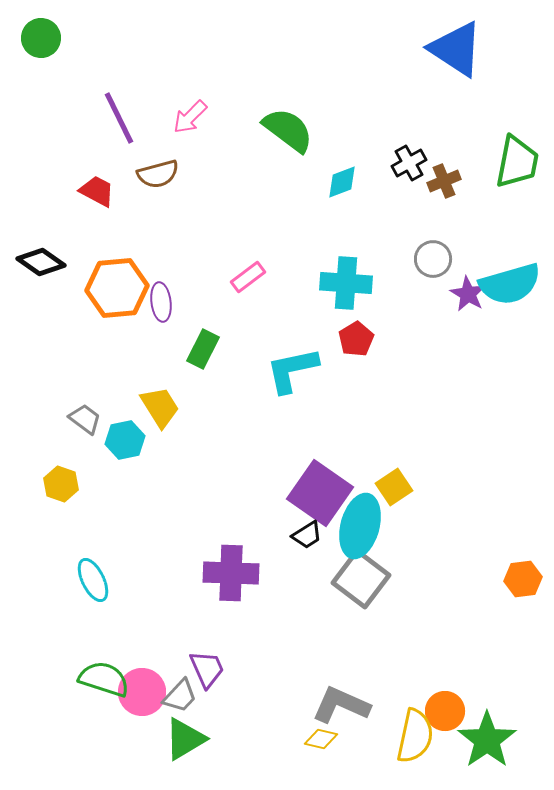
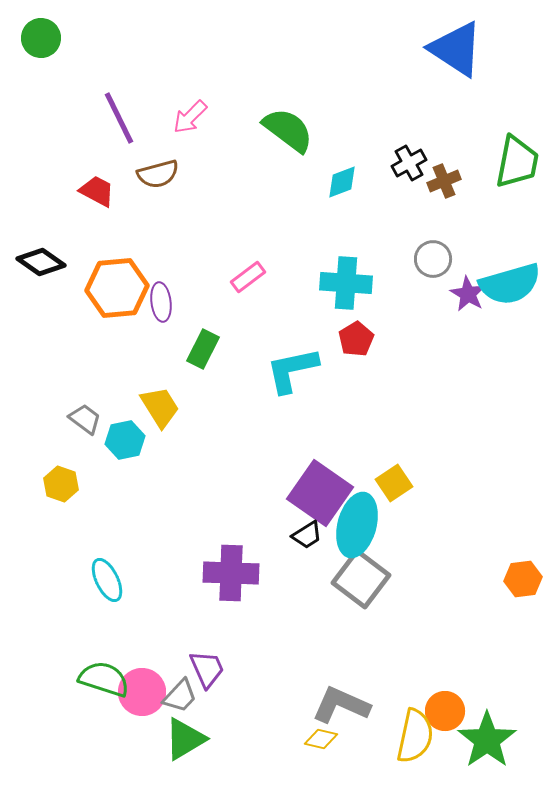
yellow square at (394, 487): moved 4 px up
cyan ellipse at (360, 526): moved 3 px left, 1 px up
cyan ellipse at (93, 580): moved 14 px right
